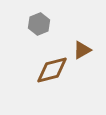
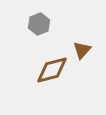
brown triangle: rotated 18 degrees counterclockwise
